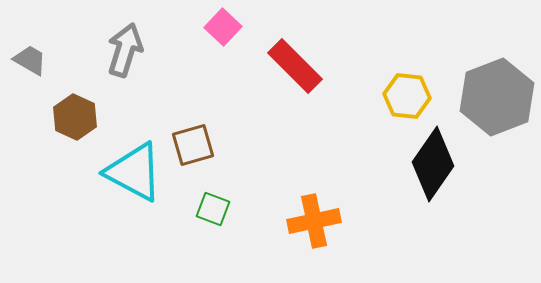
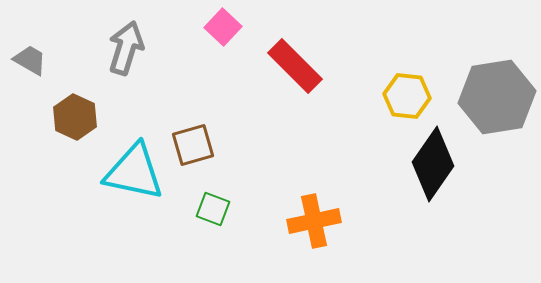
gray arrow: moved 1 px right, 2 px up
gray hexagon: rotated 12 degrees clockwise
cyan triangle: rotated 16 degrees counterclockwise
